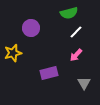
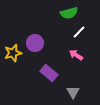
purple circle: moved 4 px right, 15 px down
white line: moved 3 px right
pink arrow: rotated 80 degrees clockwise
purple rectangle: rotated 54 degrees clockwise
gray triangle: moved 11 px left, 9 px down
